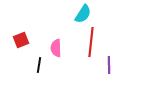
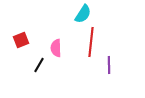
black line: rotated 21 degrees clockwise
